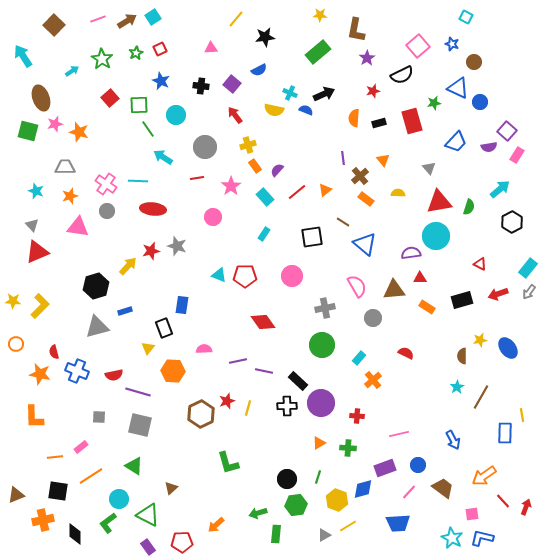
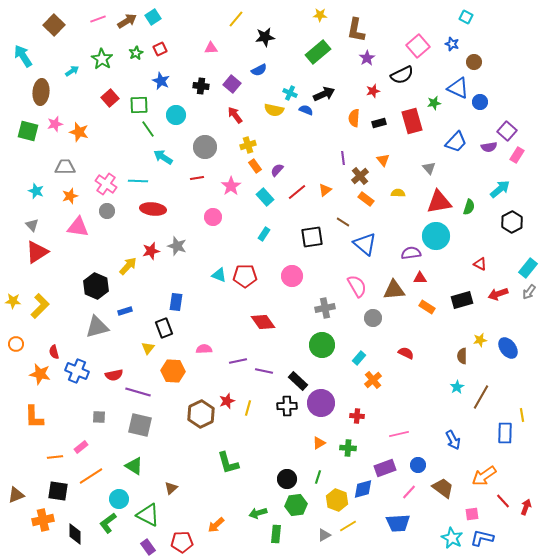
brown ellipse at (41, 98): moved 6 px up; rotated 25 degrees clockwise
red triangle at (37, 252): rotated 10 degrees counterclockwise
black hexagon at (96, 286): rotated 20 degrees counterclockwise
blue rectangle at (182, 305): moved 6 px left, 3 px up
